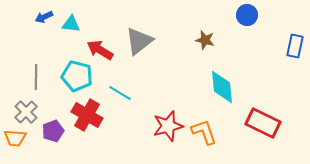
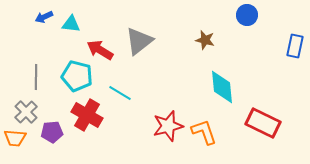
purple pentagon: moved 1 px left, 1 px down; rotated 15 degrees clockwise
